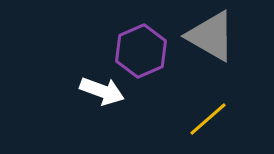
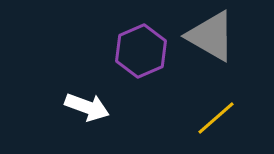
white arrow: moved 15 px left, 16 px down
yellow line: moved 8 px right, 1 px up
